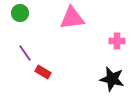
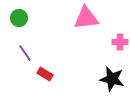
green circle: moved 1 px left, 5 px down
pink triangle: moved 14 px right
pink cross: moved 3 px right, 1 px down
red rectangle: moved 2 px right, 2 px down
